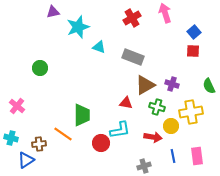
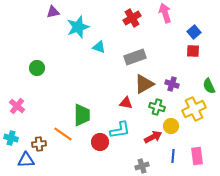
gray rectangle: moved 2 px right; rotated 40 degrees counterclockwise
green circle: moved 3 px left
brown triangle: moved 1 px left, 1 px up
yellow cross: moved 3 px right, 3 px up; rotated 15 degrees counterclockwise
red arrow: rotated 36 degrees counterclockwise
red circle: moved 1 px left, 1 px up
blue line: rotated 16 degrees clockwise
blue triangle: rotated 30 degrees clockwise
gray cross: moved 2 px left
